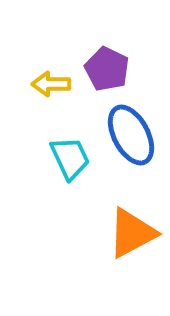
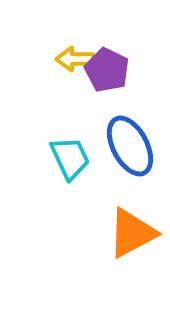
purple pentagon: moved 1 px down
yellow arrow: moved 24 px right, 25 px up
blue ellipse: moved 1 px left, 11 px down
